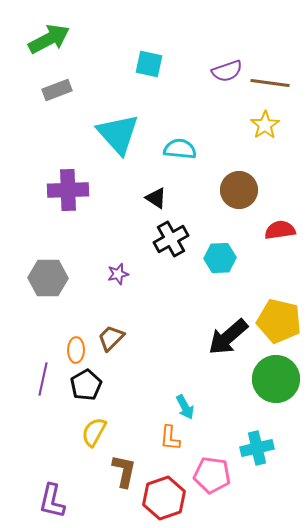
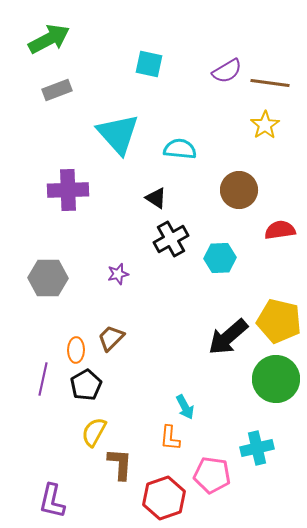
purple semicircle: rotated 12 degrees counterclockwise
brown L-shape: moved 4 px left, 7 px up; rotated 8 degrees counterclockwise
